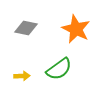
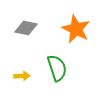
green semicircle: moved 2 px left, 1 px up; rotated 72 degrees counterclockwise
